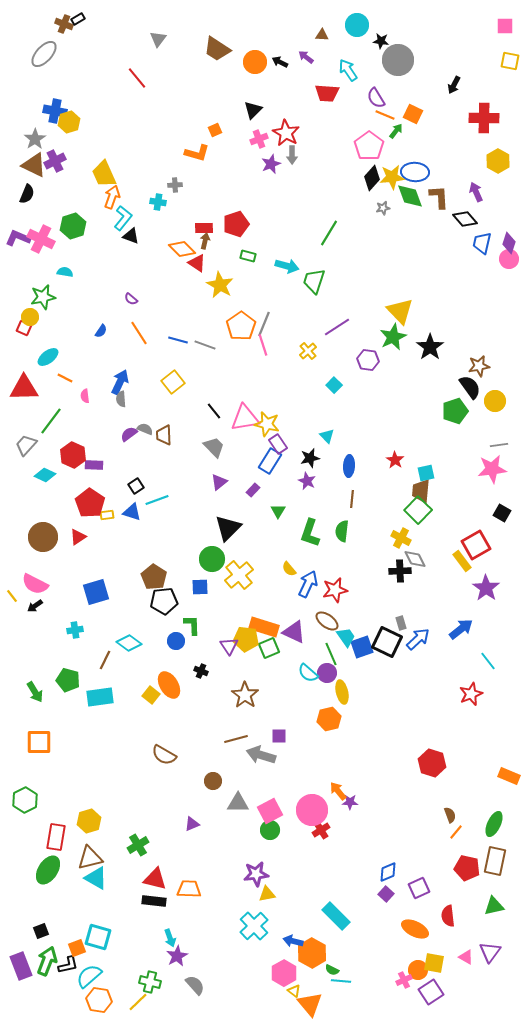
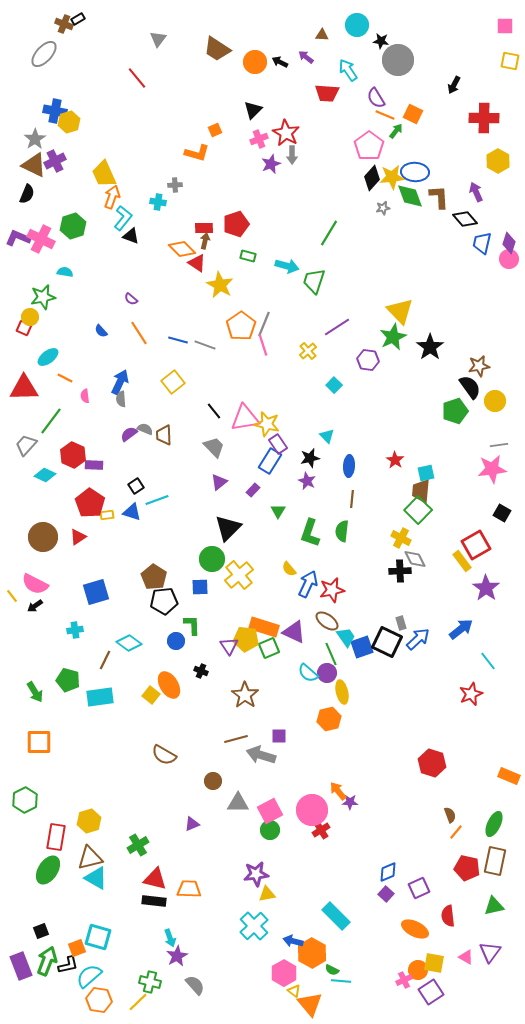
blue semicircle at (101, 331): rotated 104 degrees clockwise
red star at (335, 590): moved 3 px left
